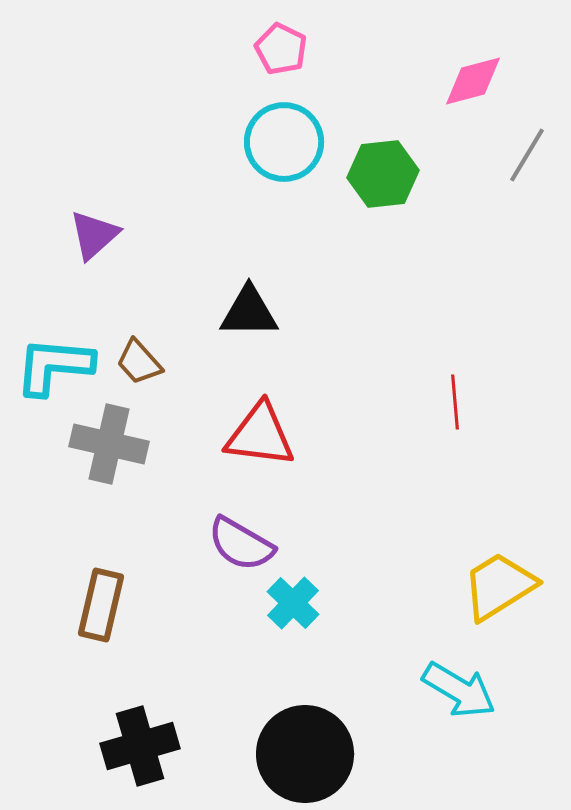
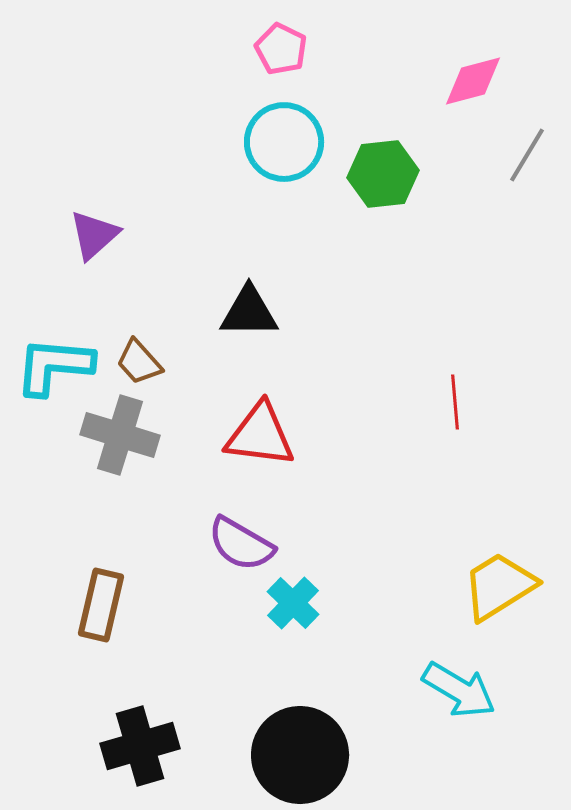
gray cross: moved 11 px right, 9 px up; rotated 4 degrees clockwise
black circle: moved 5 px left, 1 px down
